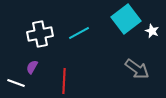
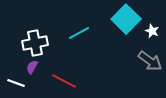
cyan square: rotated 8 degrees counterclockwise
white cross: moved 5 px left, 9 px down
gray arrow: moved 13 px right, 8 px up
red line: rotated 65 degrees counterclockwise
